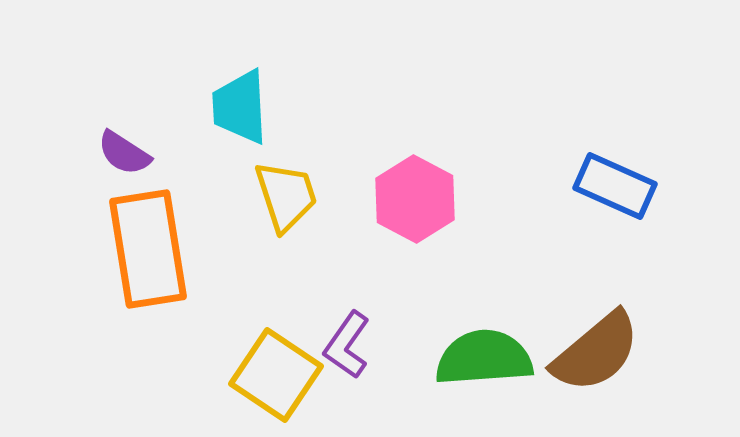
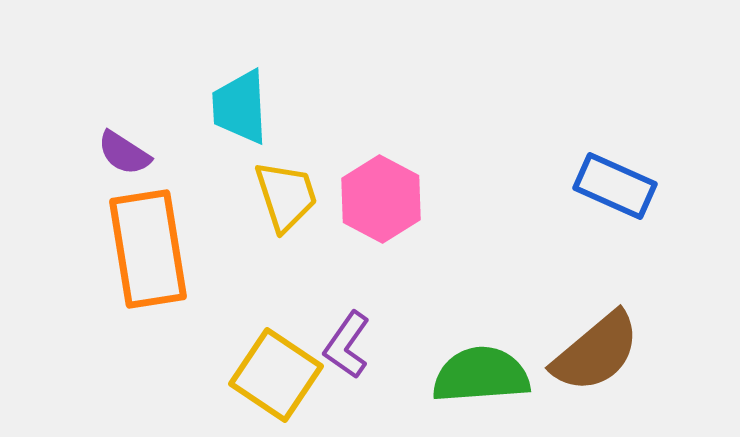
pink hexagon: moved 34 px left
green semicircle: moved 3 px left, 17 px down
